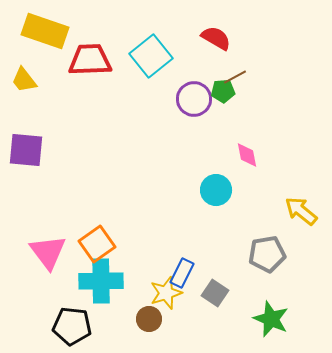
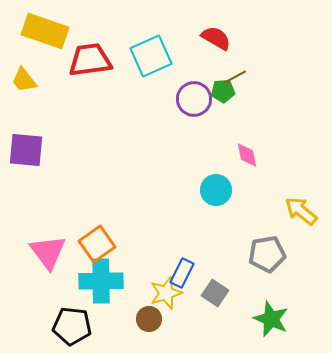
cyan square: rotated 15 degrees clockwise
red trapezoid: rotated 6 degrees counterclockwise
